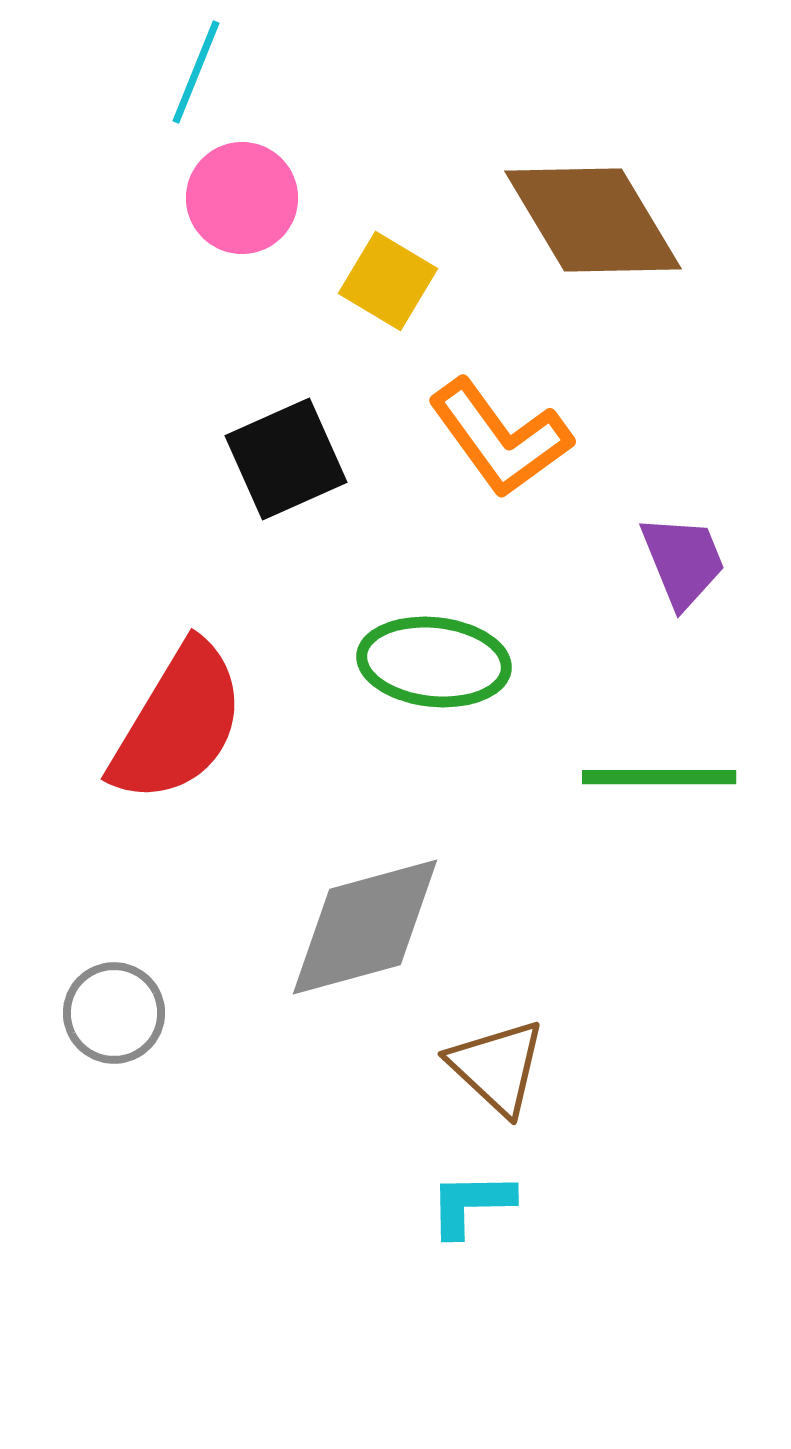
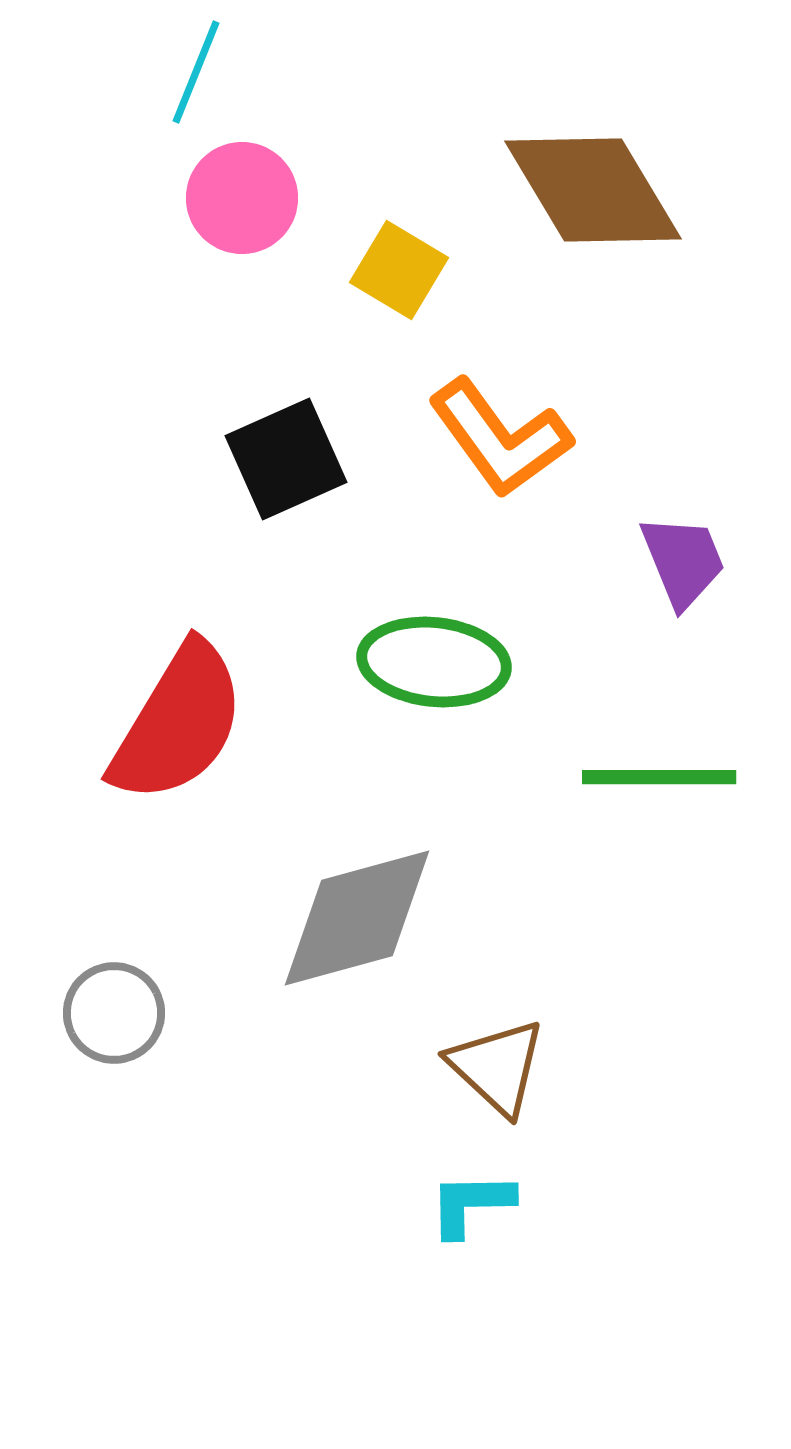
brown diamond: moved 30 px up
yellow square: moved 11 px right, 11 px up
gray diamond: moved 8 px left, 9 px up
